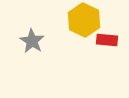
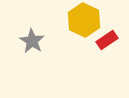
red rectangle: rotated 40 degrees counterclockwise
